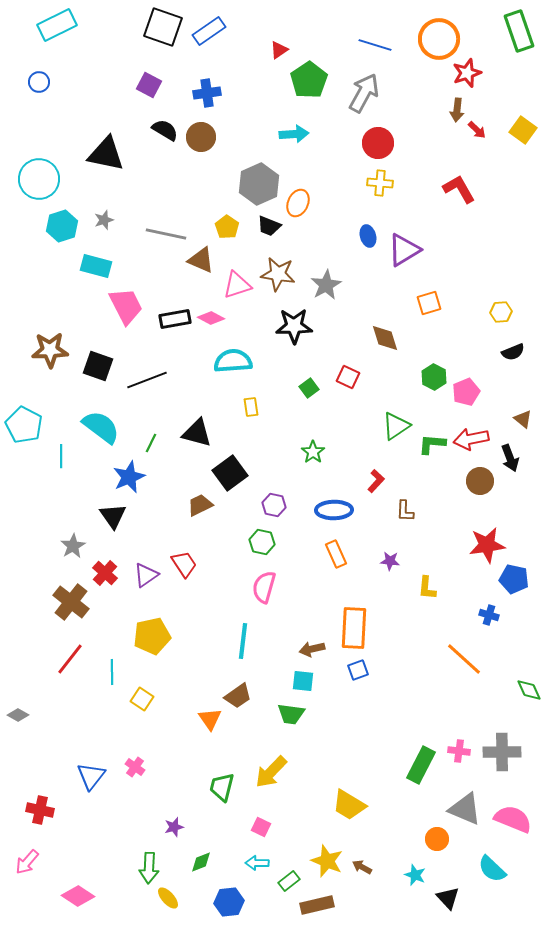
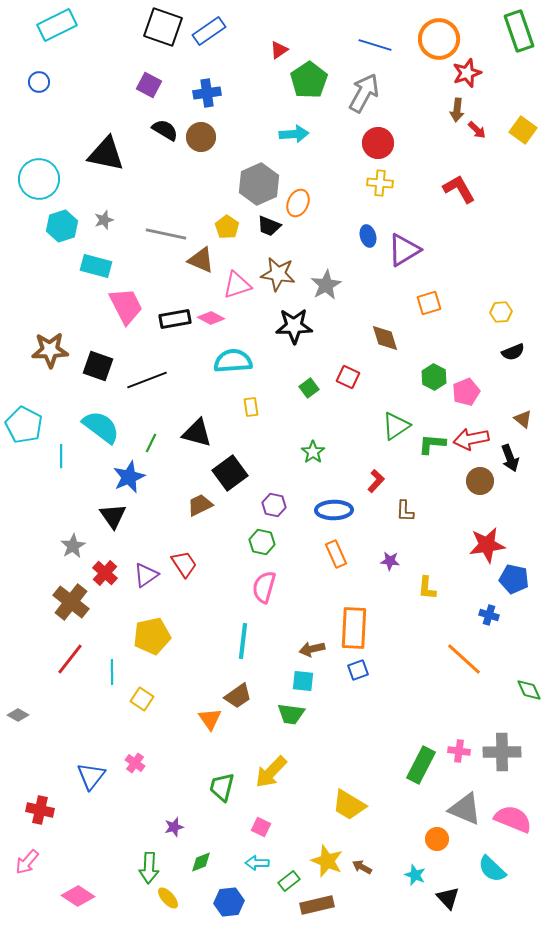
pink cross at (135, 767): moved 4 px up
